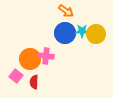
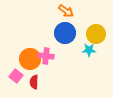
cyan star: moved 7 px right, 19 px down
